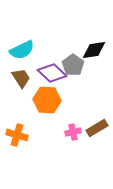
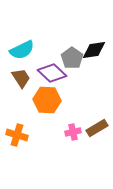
gray pentagon: moved 1 px left, 7 px up
